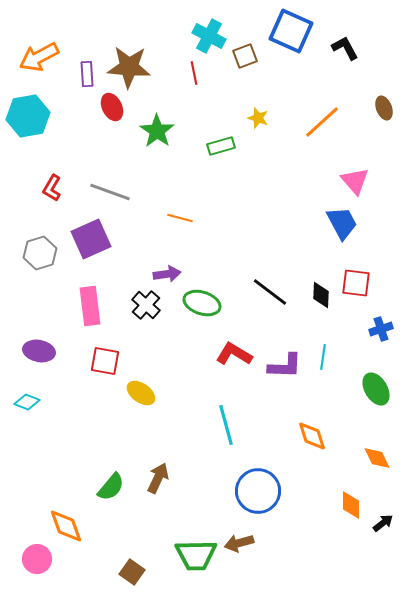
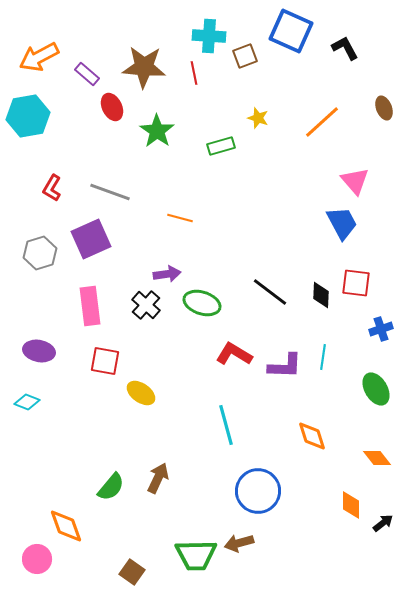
cyan cross at (209, 36): rotated 24 degrees counterclockwise
brown star at (129, 67): moved 15 px right
purple rectangle at (87, 74): rotated 45 degrees counterclockwise
orange diamond at (377, 458): rotated 12 degrees counterclockwise
